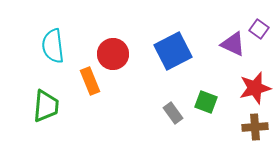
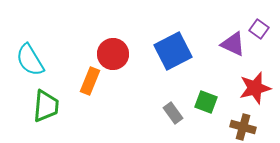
cyan semicircle: moved 23 px left, 14 px down; rotated 24 degrees counterclockwise
orange rectangle: rotated 44 degrees clockwise
brown cross: moved 12 px left; rotated 20 degrees clockwise
